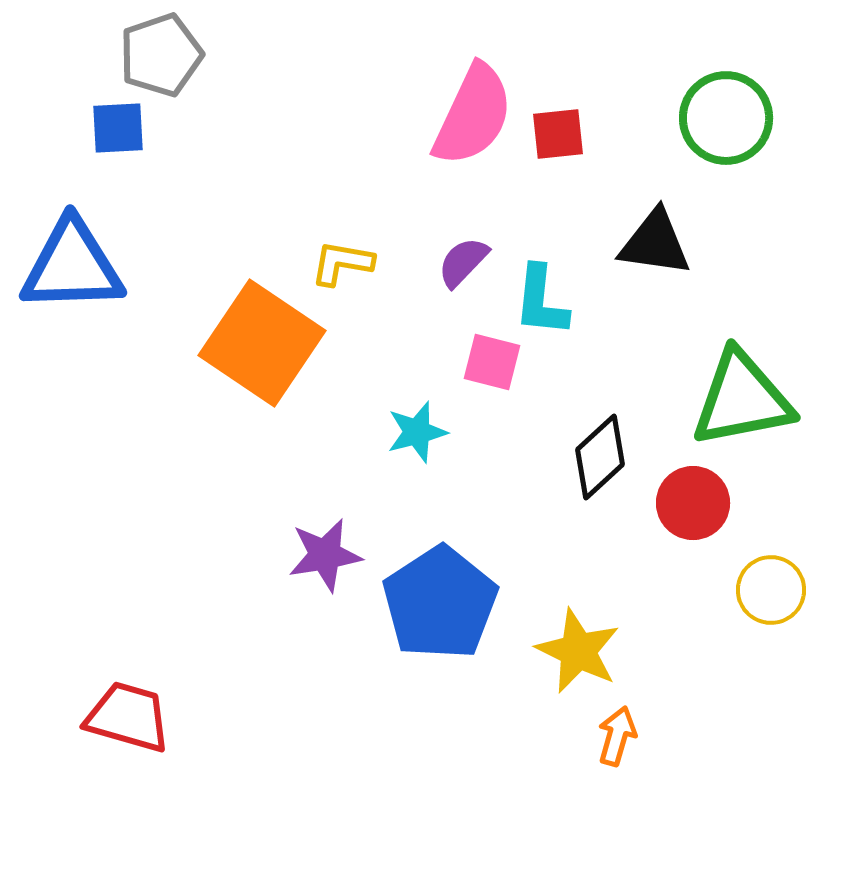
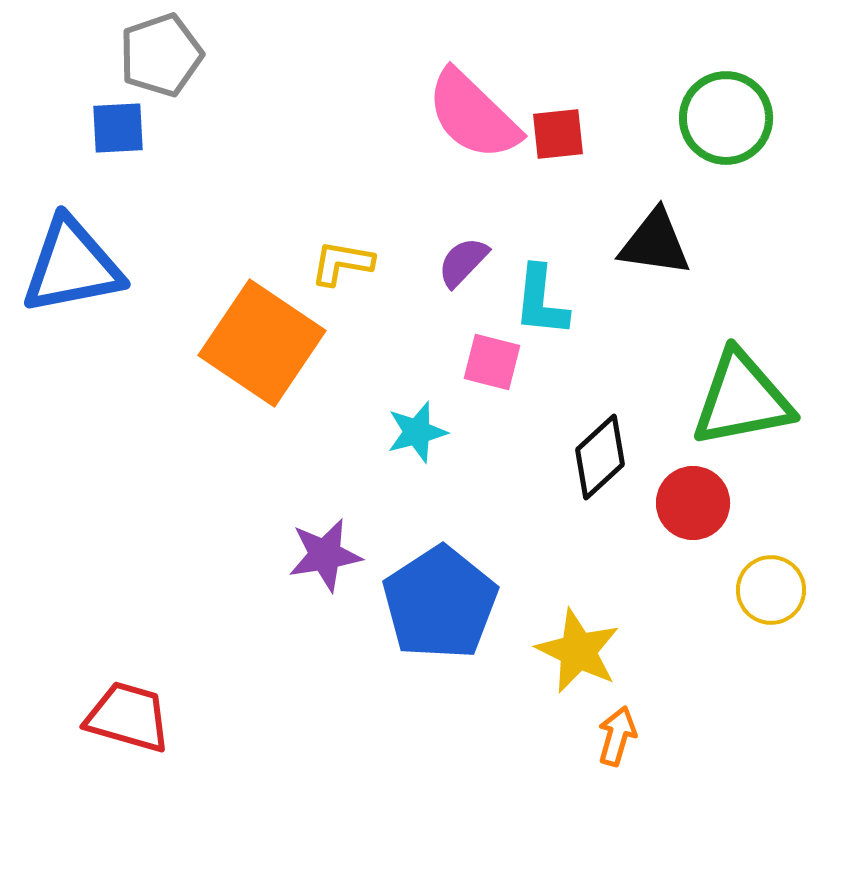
pink semicircle: rotated 109 degrees clockwise
blue triangle: rotated 9 degrees counterclockwise
